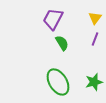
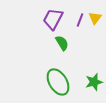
purple line: moved 15 px left, 19 px up
